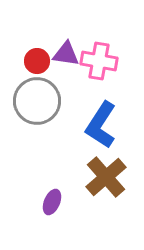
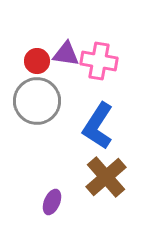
blue L-shape: moved 3 px left, 1 px down
